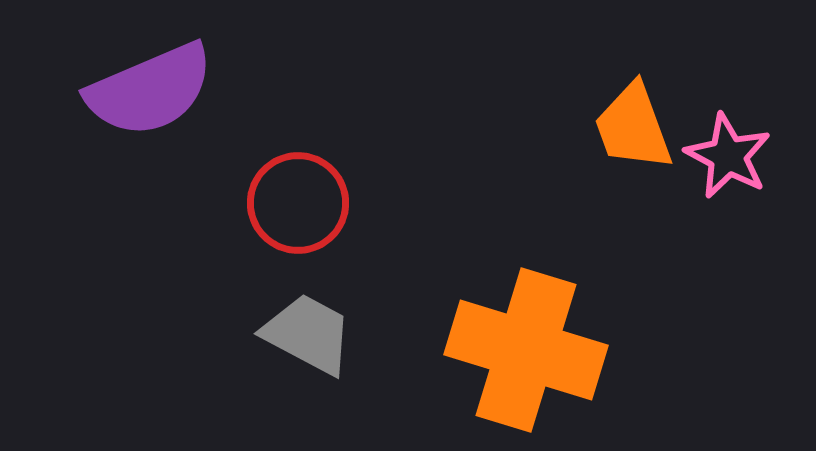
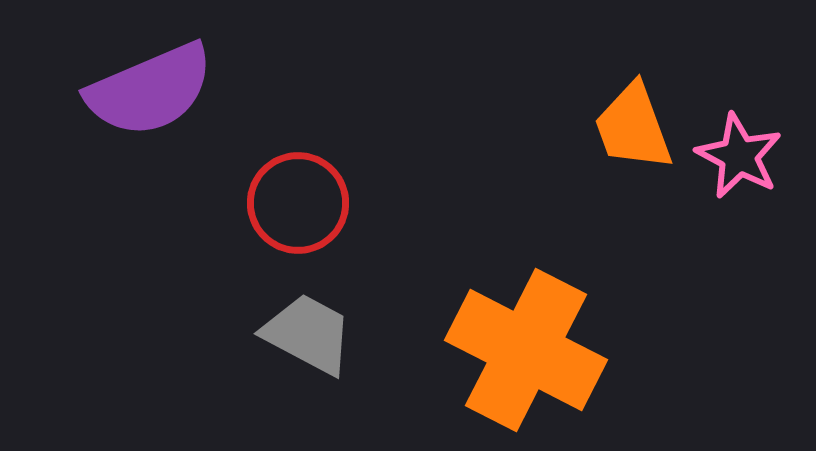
pink star: moved 11 px right
orange cross: rotated 10 degrees clockwise
